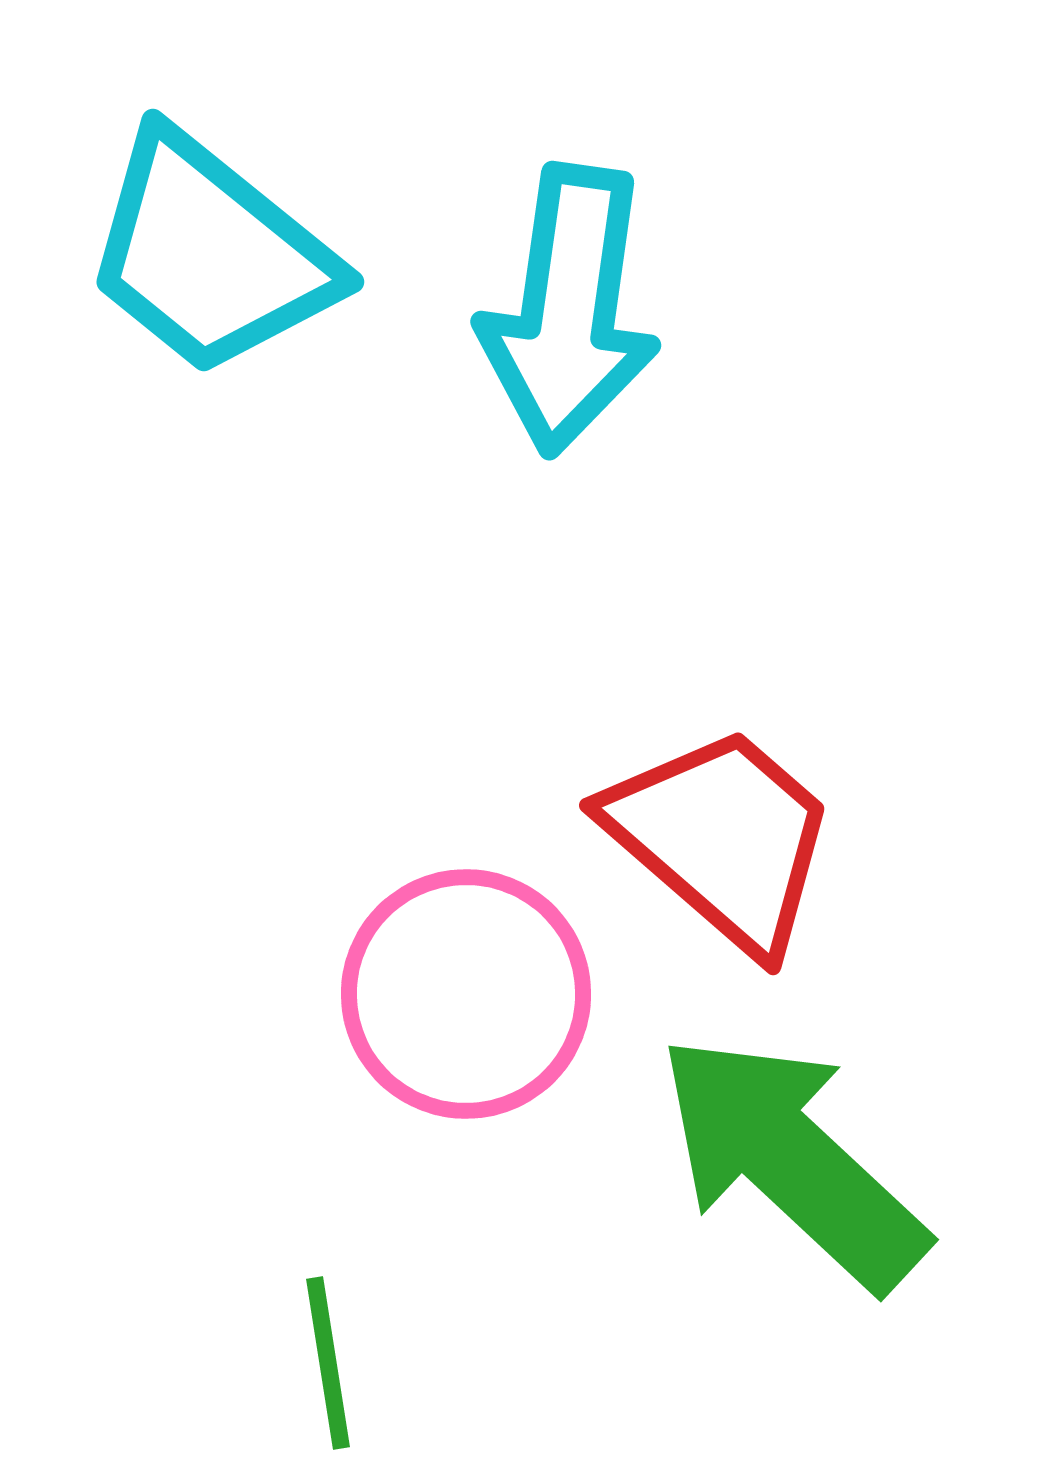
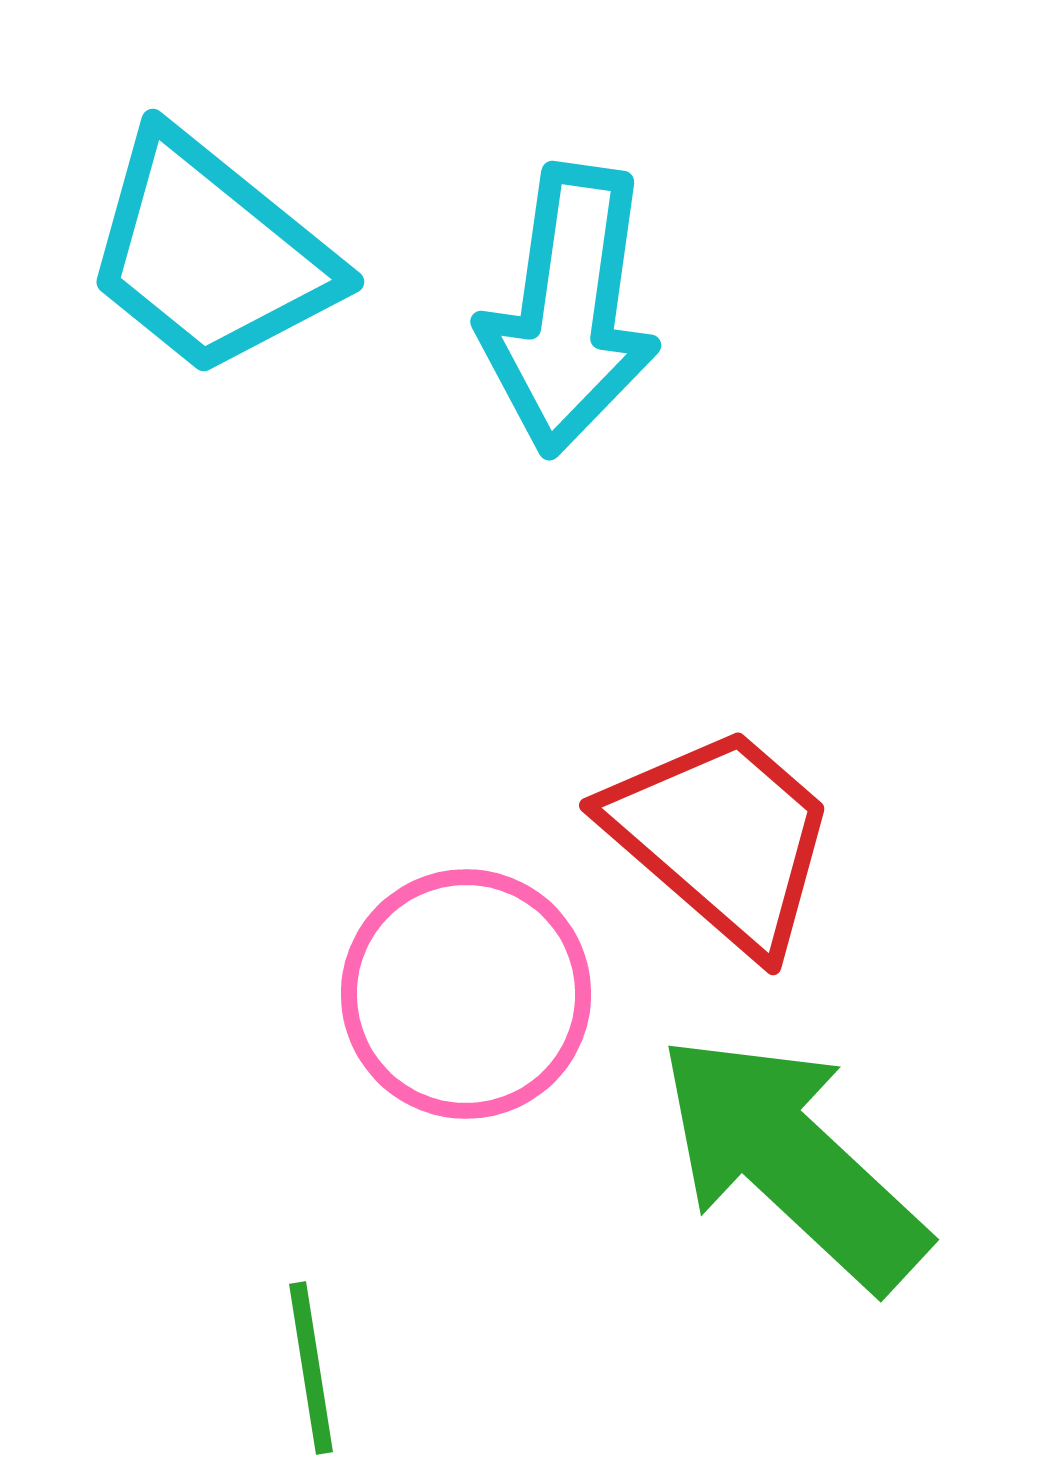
green line: moved 17 px left, 5 px down
